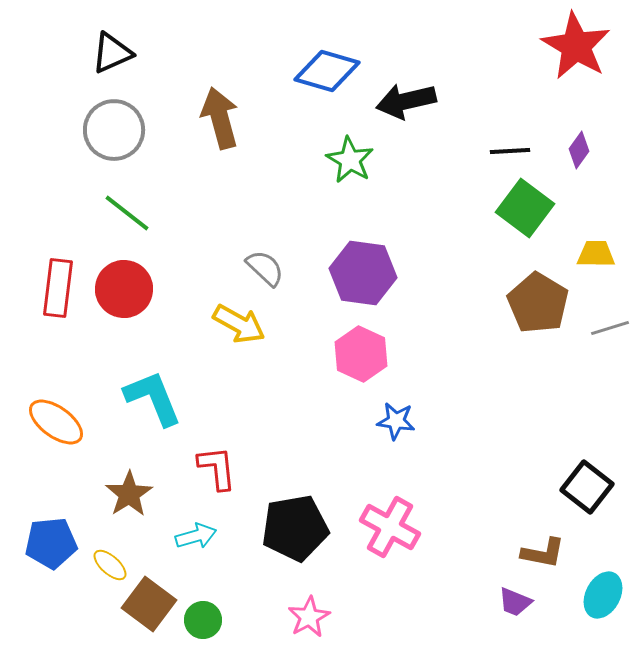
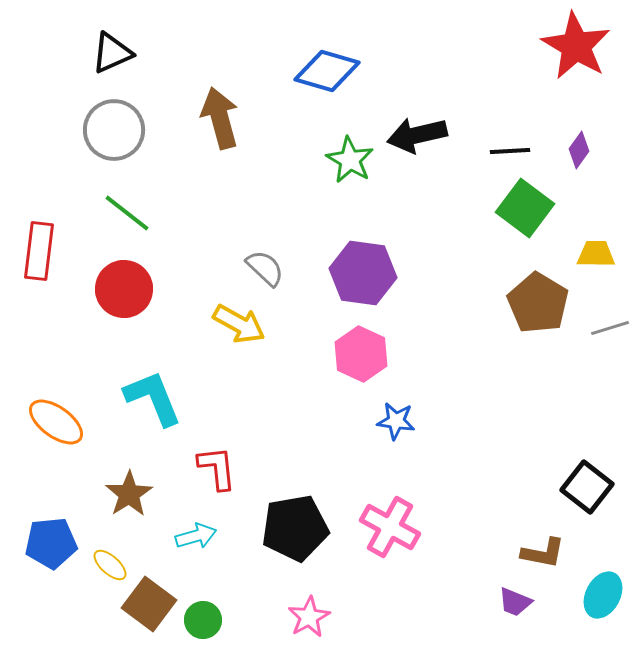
black arrow: moved 11 px right, 34 px down
red rectangle: moved 19 px left, 37 px up
